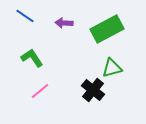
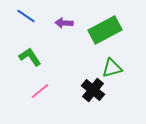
blue line: moved 1 px right
green rectangle: moved 2 px left, 1 px down
green L-shape: moved 2 px left, 1 px up
